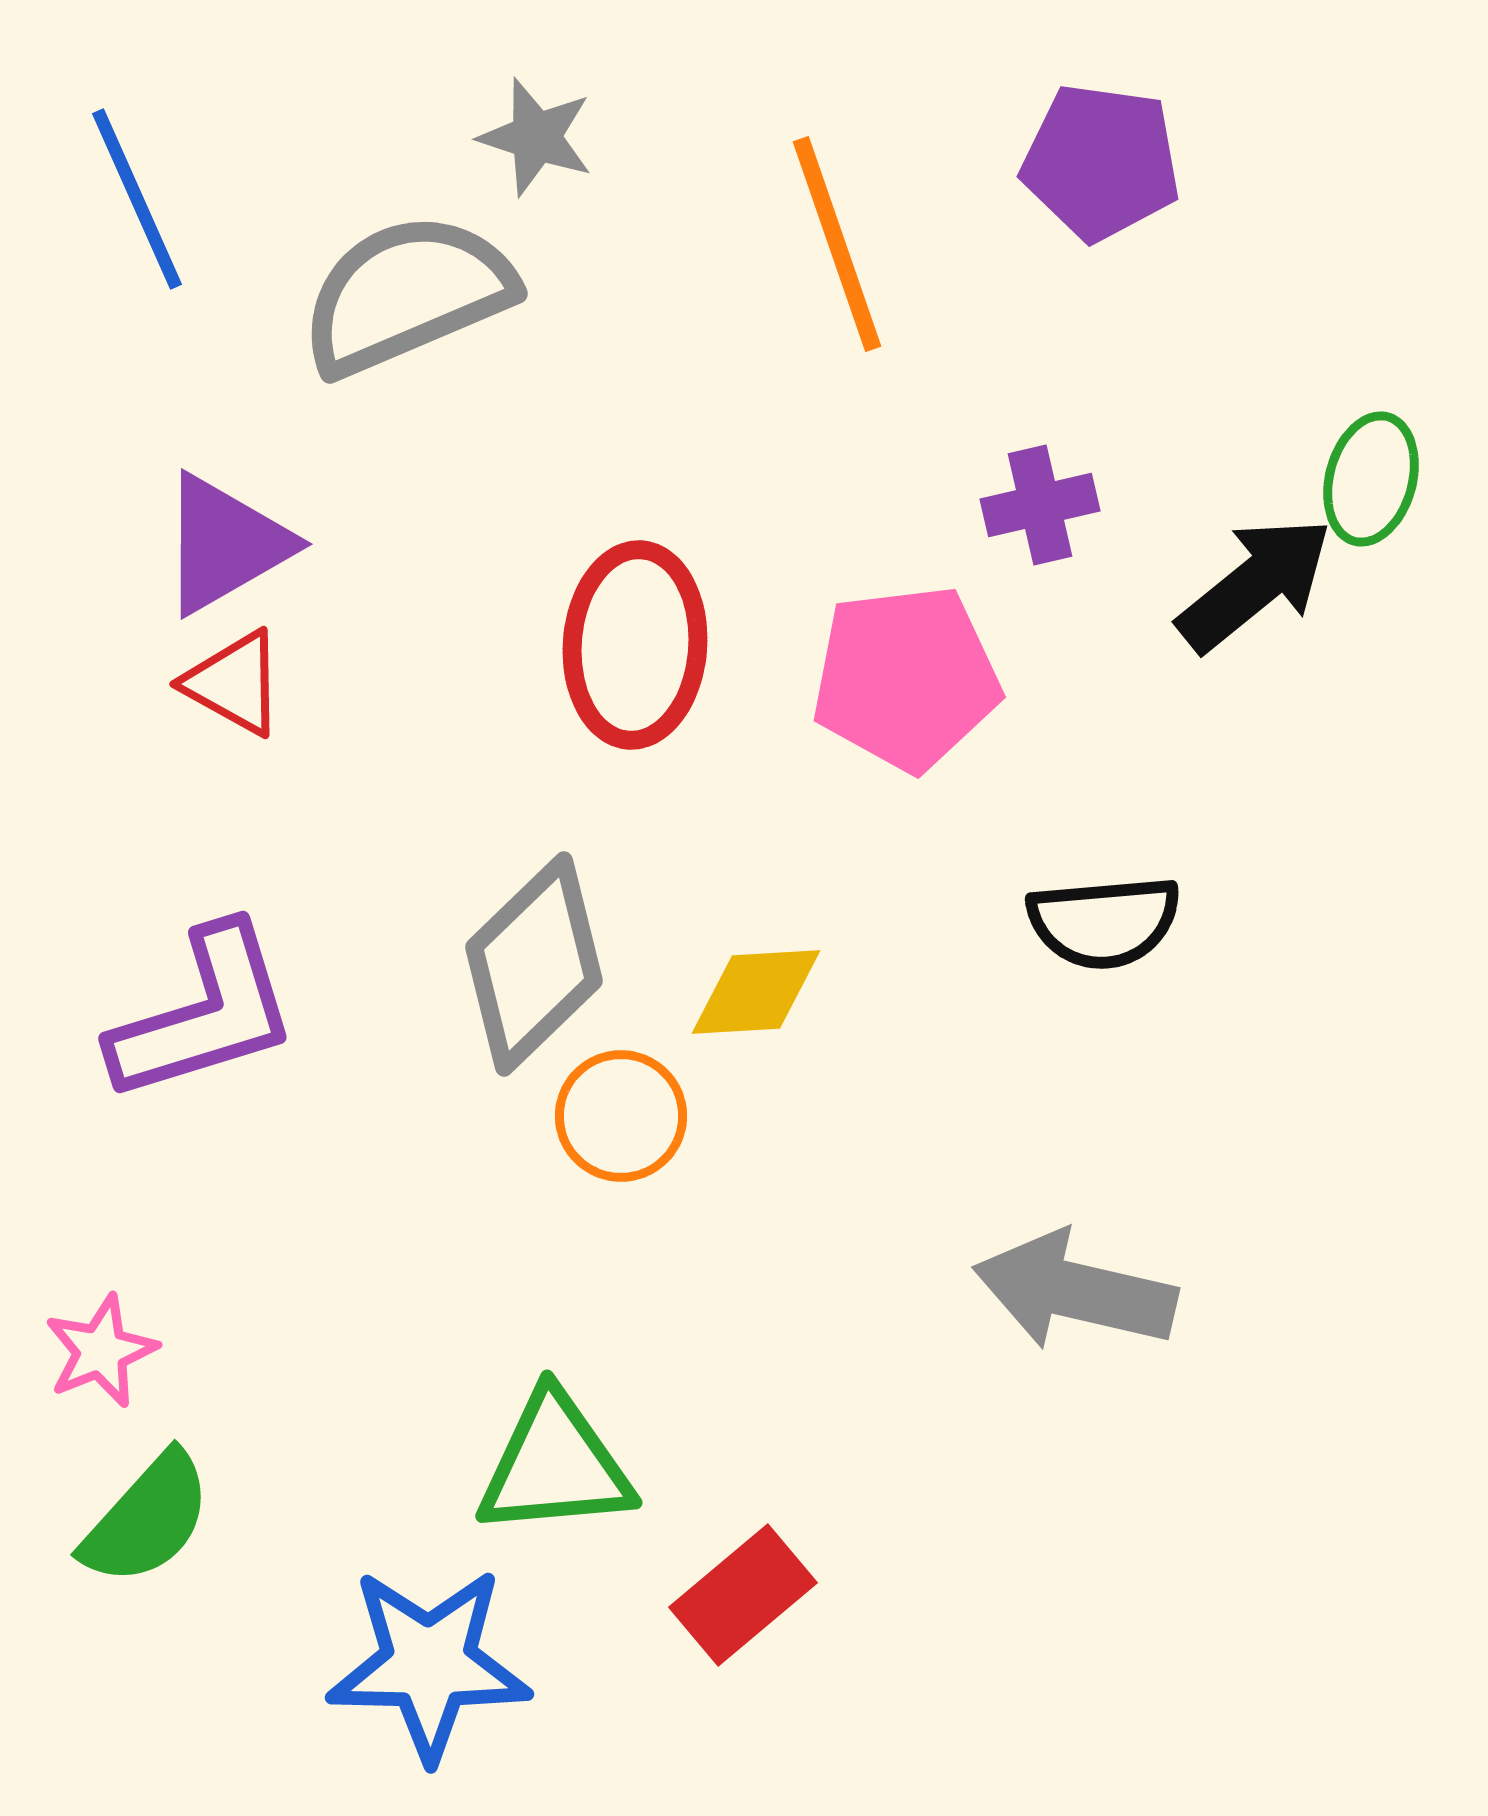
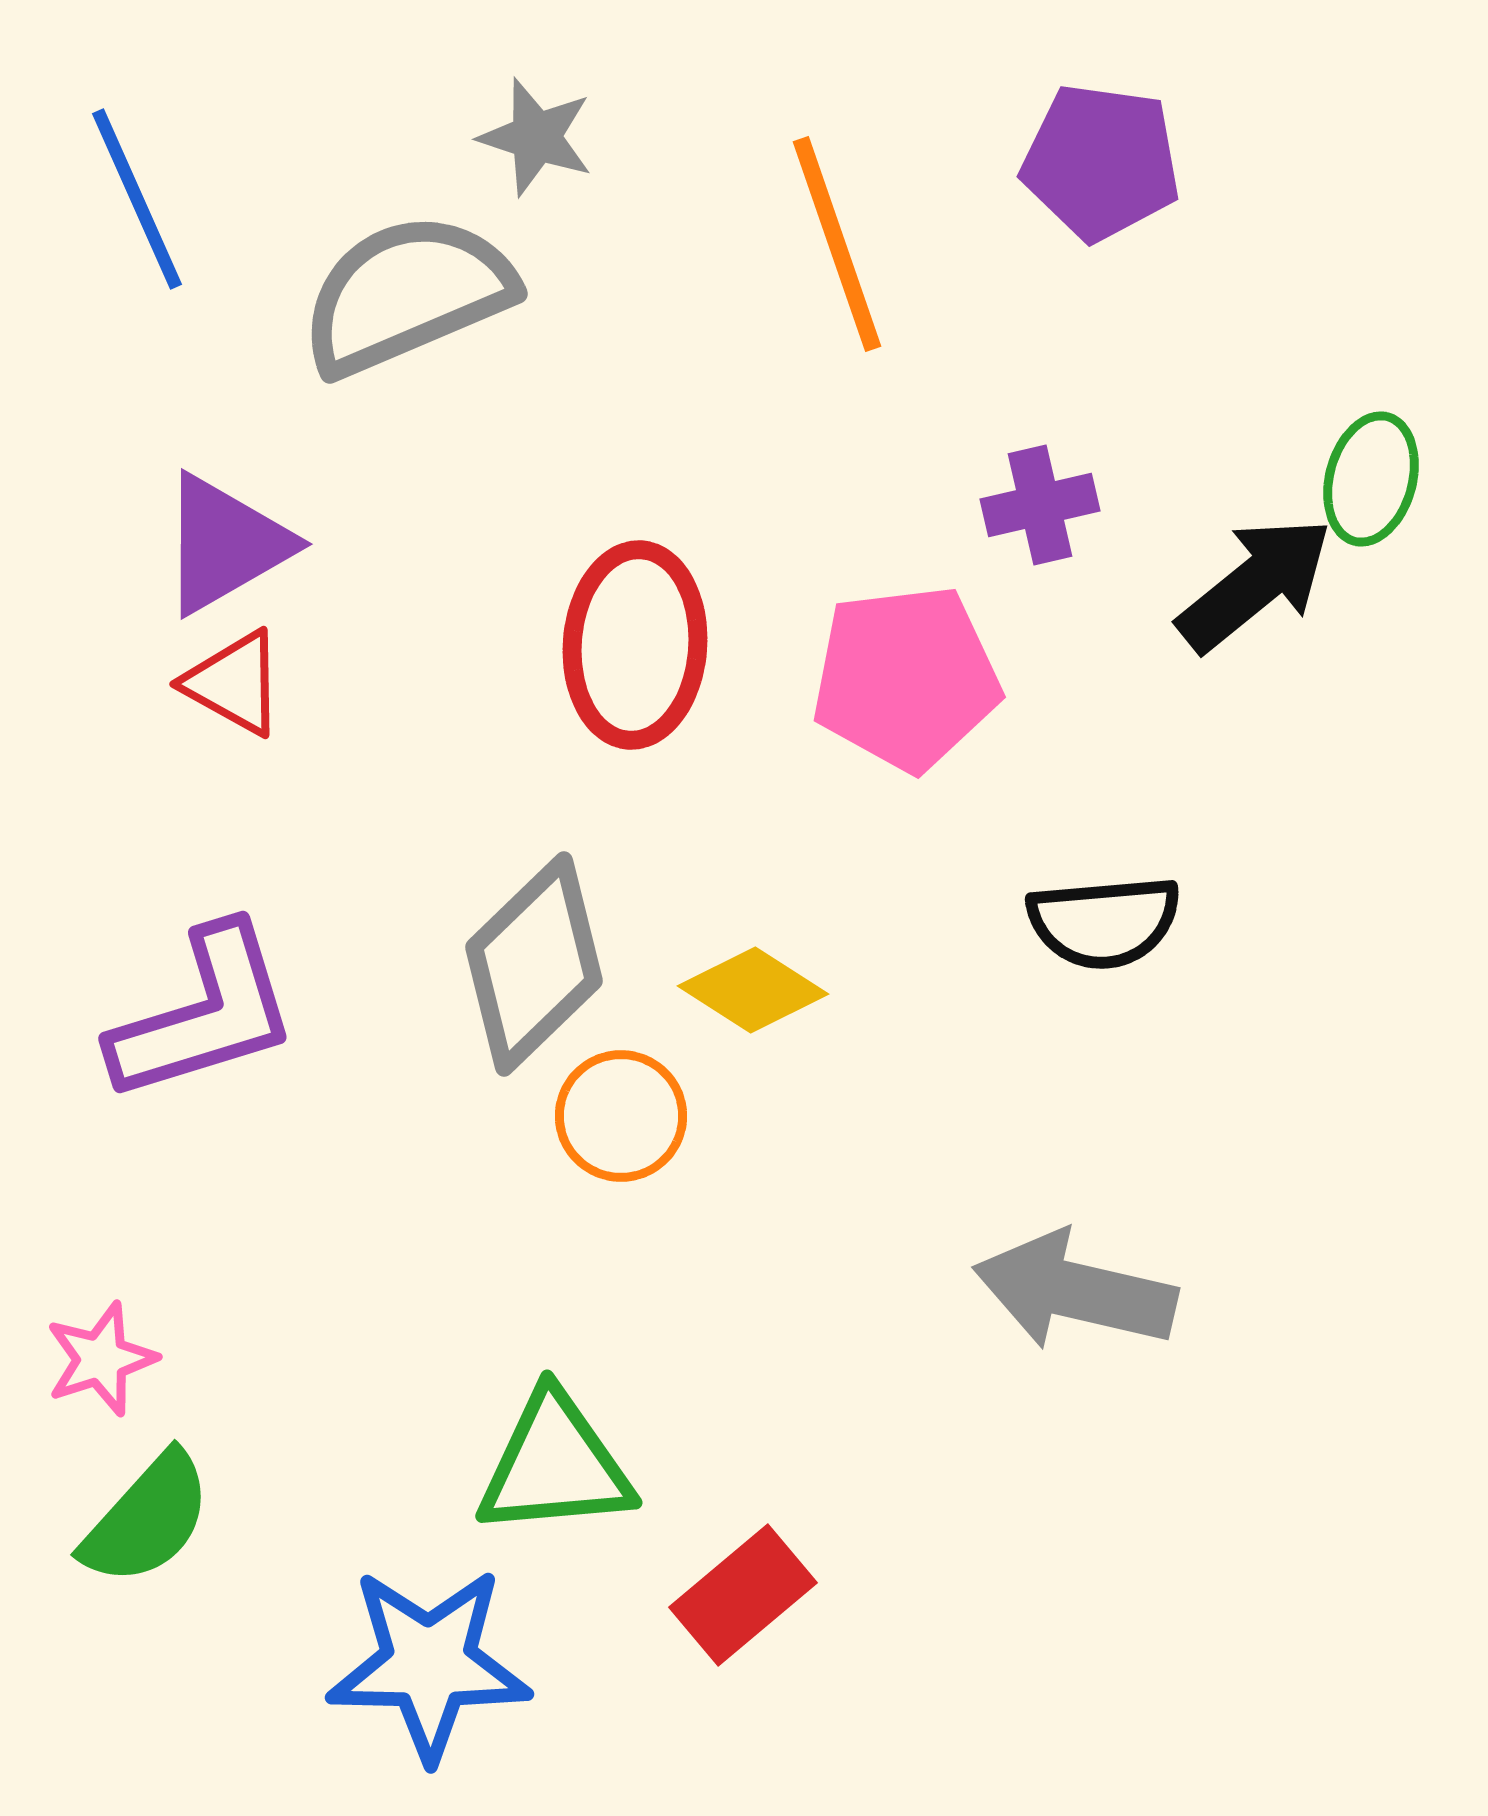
yellow diamond: moved 3 px left, 2 px up; rotated 36 degrees clockwise
pink star: moved 8 px down; rotated 4 degrees clockwise
